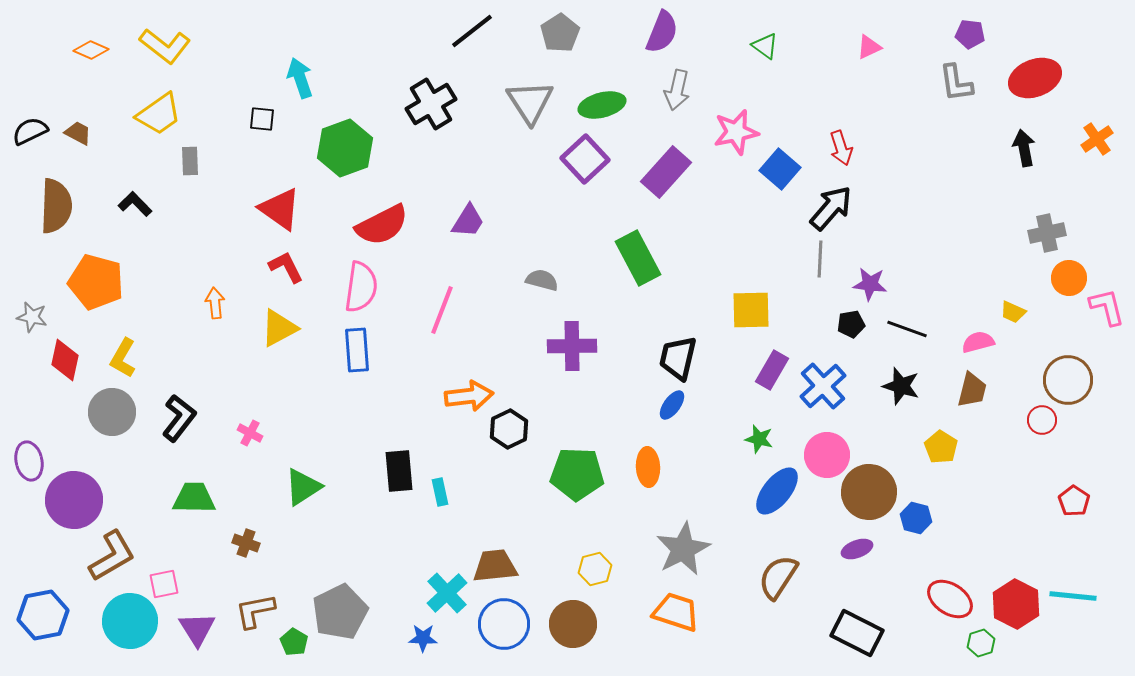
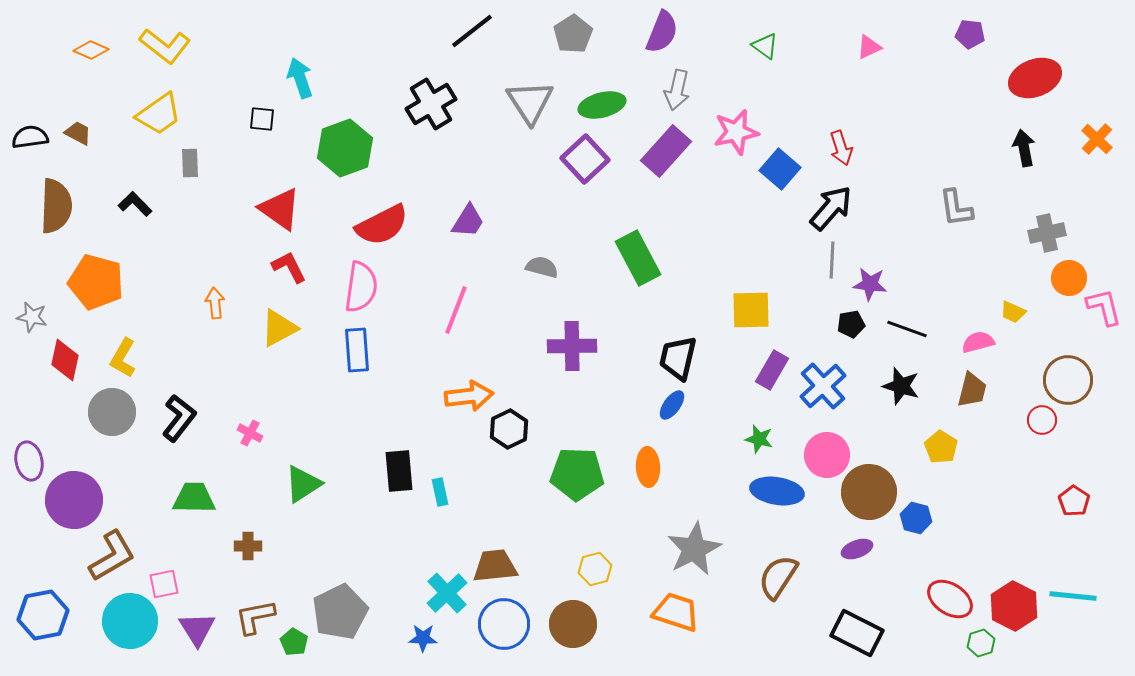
gray pentagon at (560, 33): moved 13 px right, 1 px down
gray L-shape at (956, 83): moved 125 px down
black semicircle at (30, 131): moved 6 px down; rotated 18 degrees clockwise
orange cross at (1097, 139): rotated 12 degrees counterclockwise
gray rectangle at (190, 161): moved 2 px down
purple rectangle at (666, 172): moved 21 px up
gray line at (820, 259): moved 12 px right, 1 px down
red L-shape at (286, 267): moved 3 px right
gray semicircle at (542, 280): moved 13 px up
pink L-shape at (1107, 307): moved 3 px left
pink line at (442, 310): moved 14 px right
green triangle at (303, 487): moved 3 px up
blue ellipse at (777, 491): rotated 60 degrees clockwise
brown cross at (246, 543): moved 2 px right, 3 px down; rotated 20 degrees counterclockwise
gray star at (683, 549): moved 11 px right
red hexagon at (1016, 604): moved 2 px left, 2 px down
brown L-shape at (255, 611): moved 6 px down
